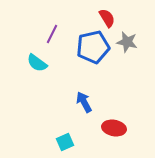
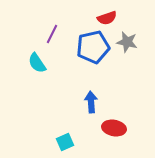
red semicircle: rotated 102 degrees clockwise
cyan semicircle: rotated 20 degrees clockwise
blue arrow: moved 7 px right; rotated 25 degrees clockwise
